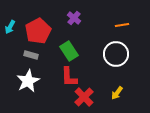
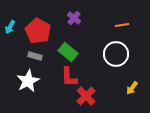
red pentagon: rotated 15 degrees counterclockwise
green rectangle: moved 1 px left, 1 px down; rotated 18 degrees counterclockwise
gray rectangle: moved 4 px right, 1 px down
yellow arrow: moved 15 px right, 5 px up
red cross: moved 2 px right, 1 px up
